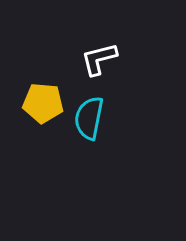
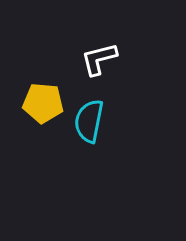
cyan semicircle: moved 3 px down
